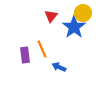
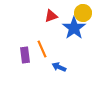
red triangle: rotated 32 degrees clockwise
blue star: moved 1 px down
